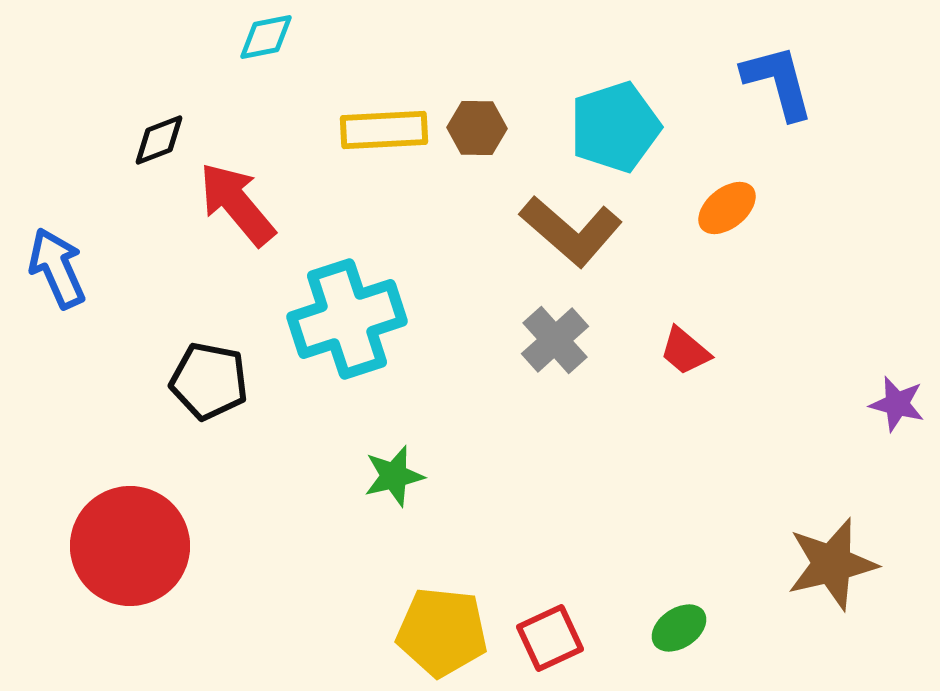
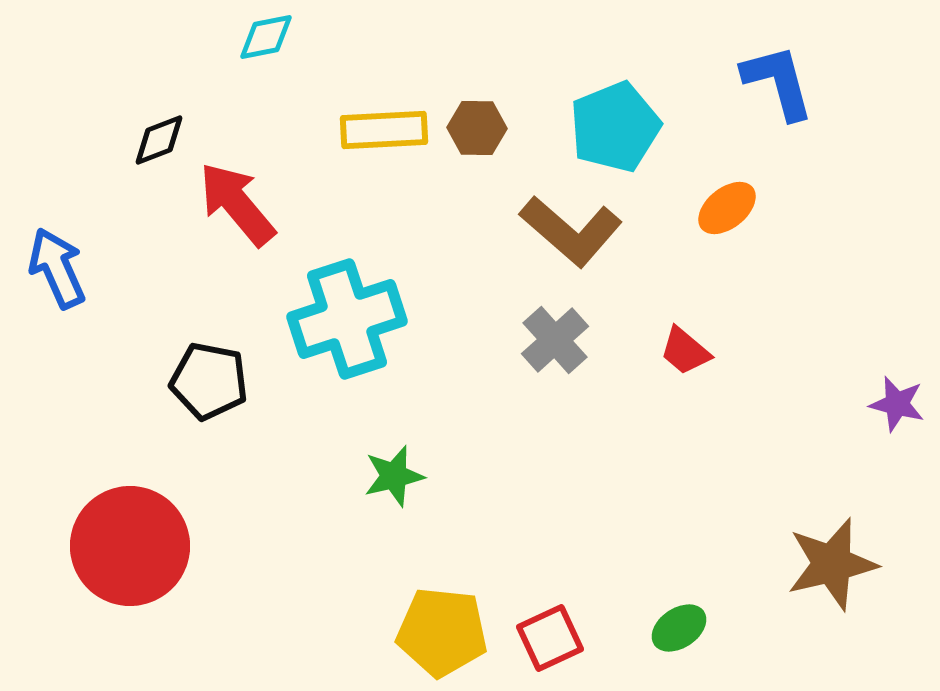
cyan pentagon: rotated 4 degrees counterclockwise
